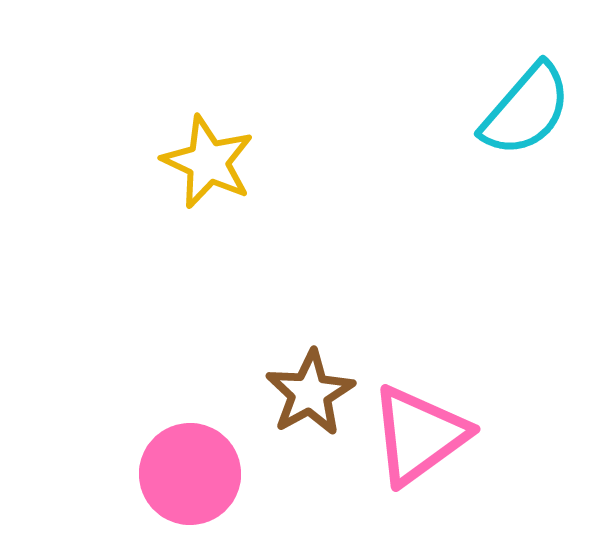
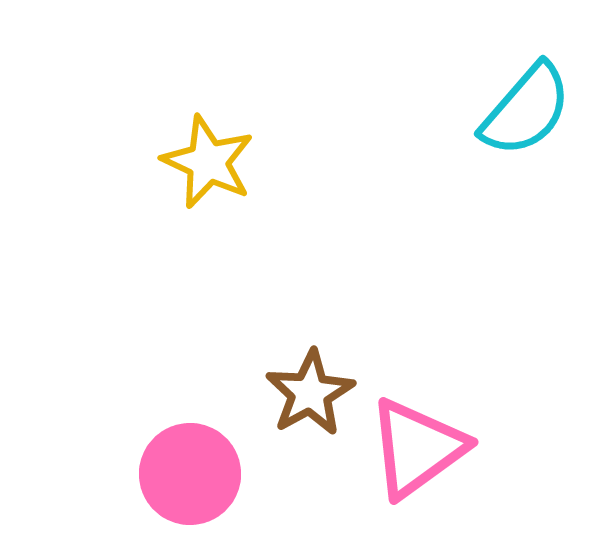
pink triangle: moved 2 px left, 13 px down
